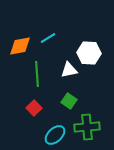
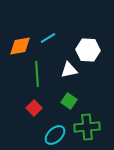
white hexagon: moved 1 px left, 3 px up
